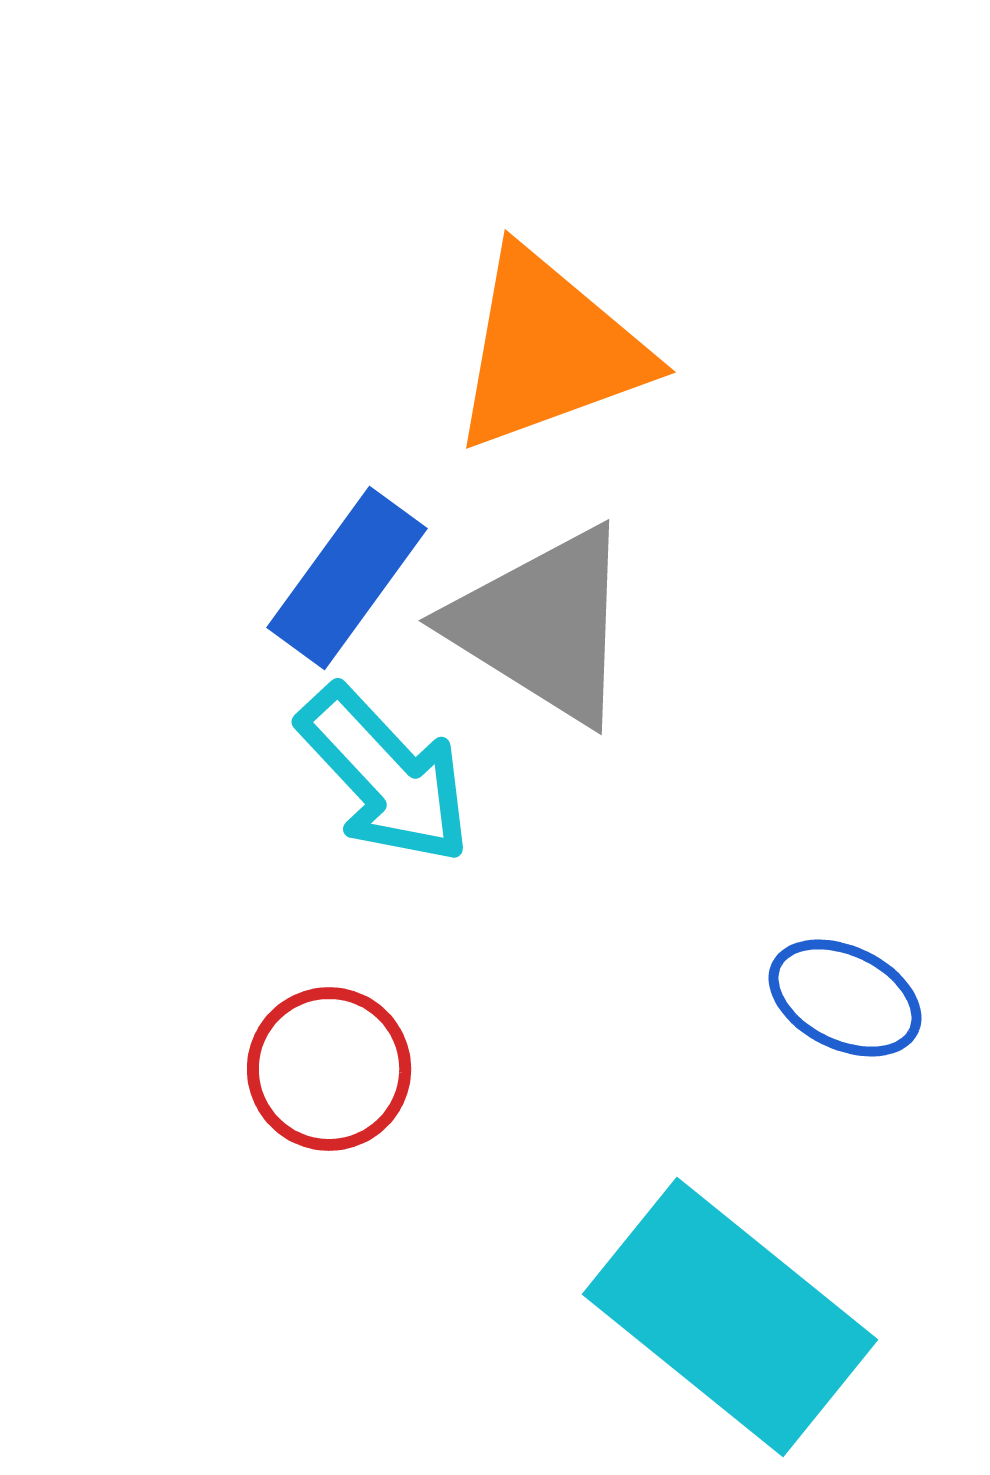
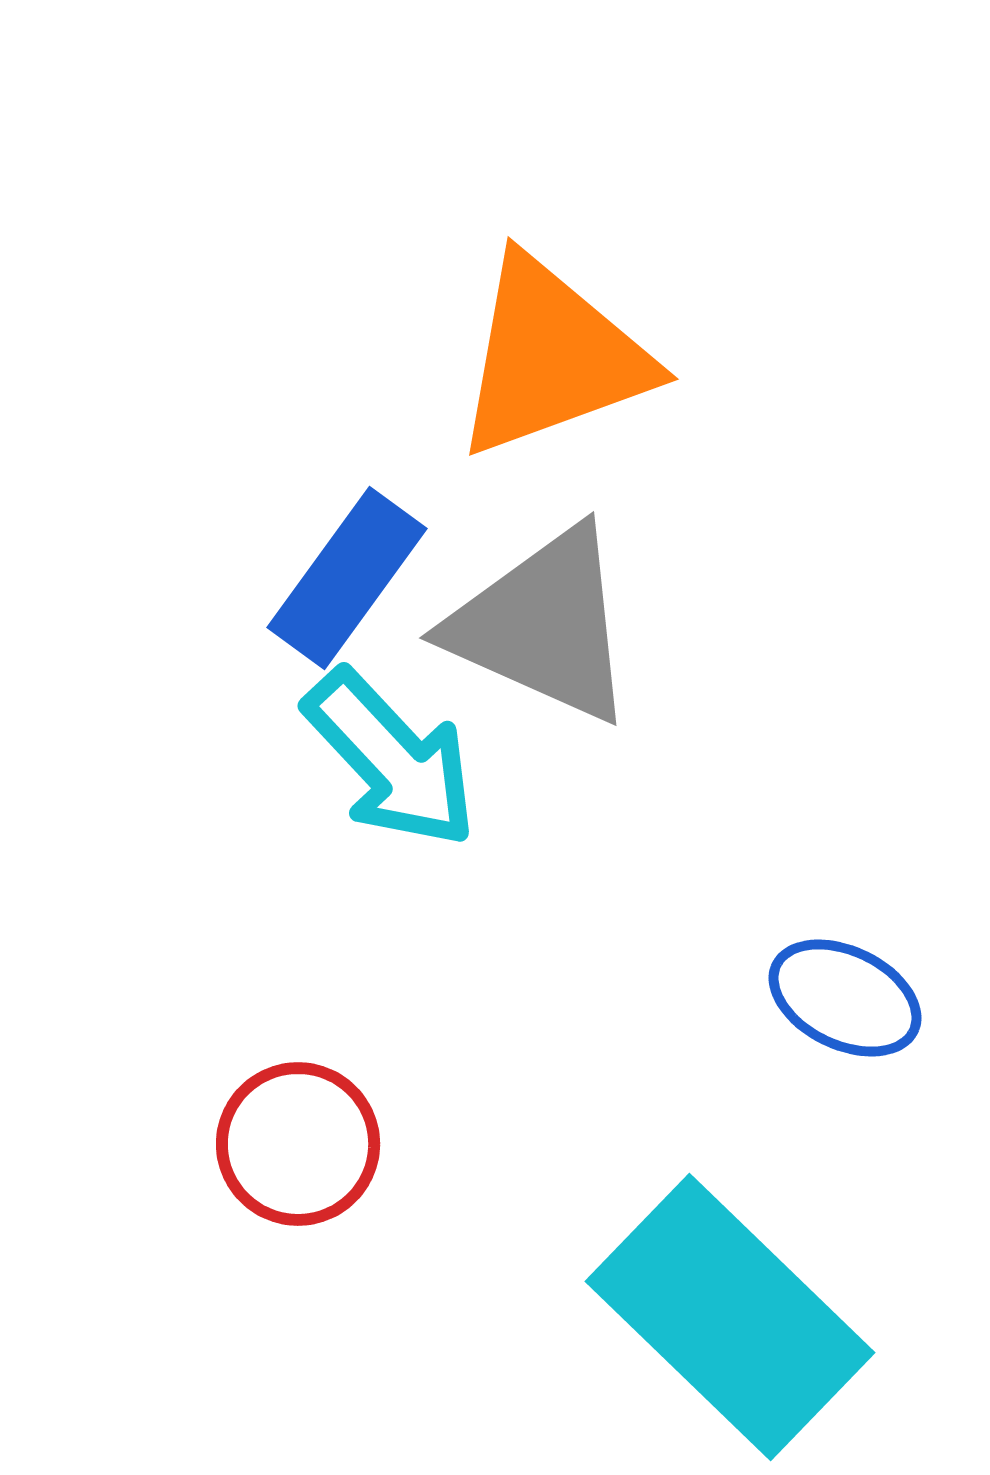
orange triangle: moved 3 px right, 7 px down
gray triangle: rotated 8 degrees counterclockwise
cyan arrow: moved 6 px right, 16 px up
red circle: moved 31 px left, 75 px down
cyan rectangle: rotated 5 degrees clockwise
